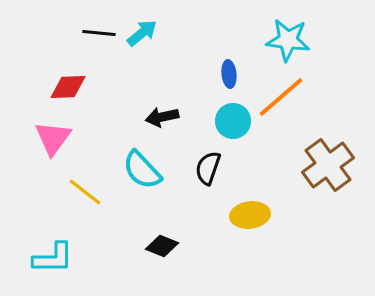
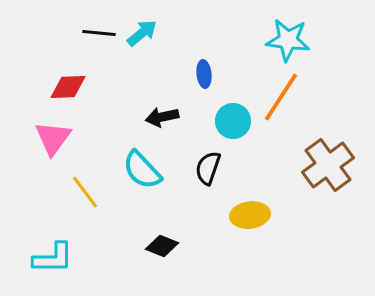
blue ellipse: moved 25 px left
orange line: rotated 16 degrees counterclockwise
yellow line: rotated 15 degrees clockwise
